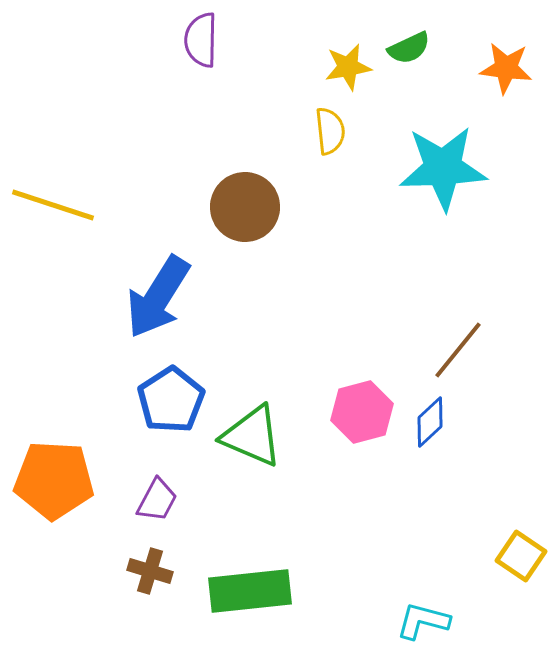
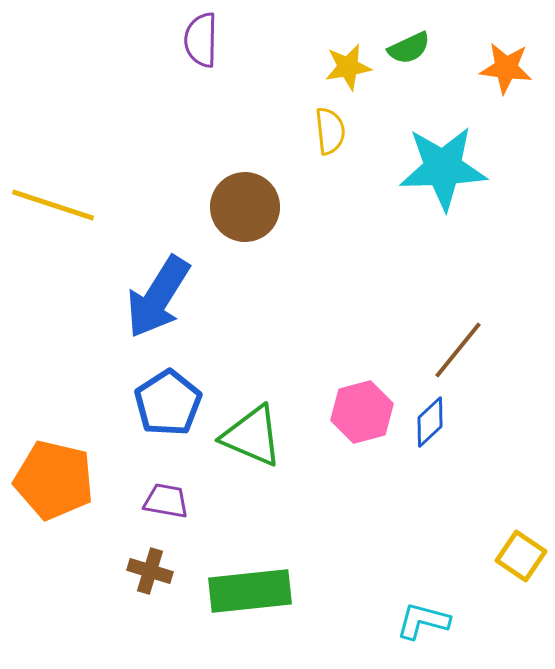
blue pentagon: moved 3 px left, 3 px down
orange pentagon: rotated 10 degrees clockwise
purple trapezoid: moved 9 px right, 1 px down; rotated 108 degrees counterclockwise
